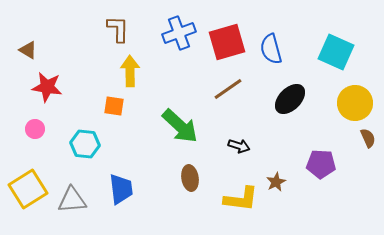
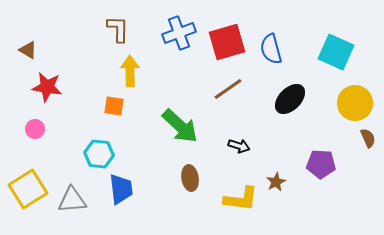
cyan hexagon: moved 14 px right, 10 px down
